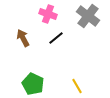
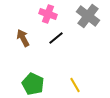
yellow line: moved 2 px left, 1 px up
